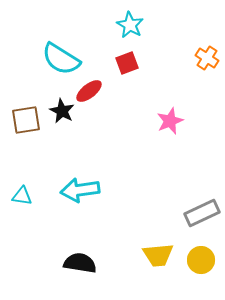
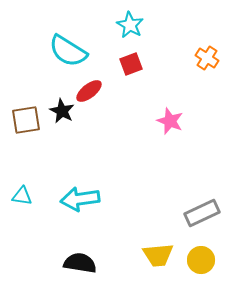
cyan semicircle: moved 7 px right, 8 px up
red square: moved 4 px right, 1 px down
pink star: rotated 28 degrees counterclockwise
cyan arrow: moved 9 px down
